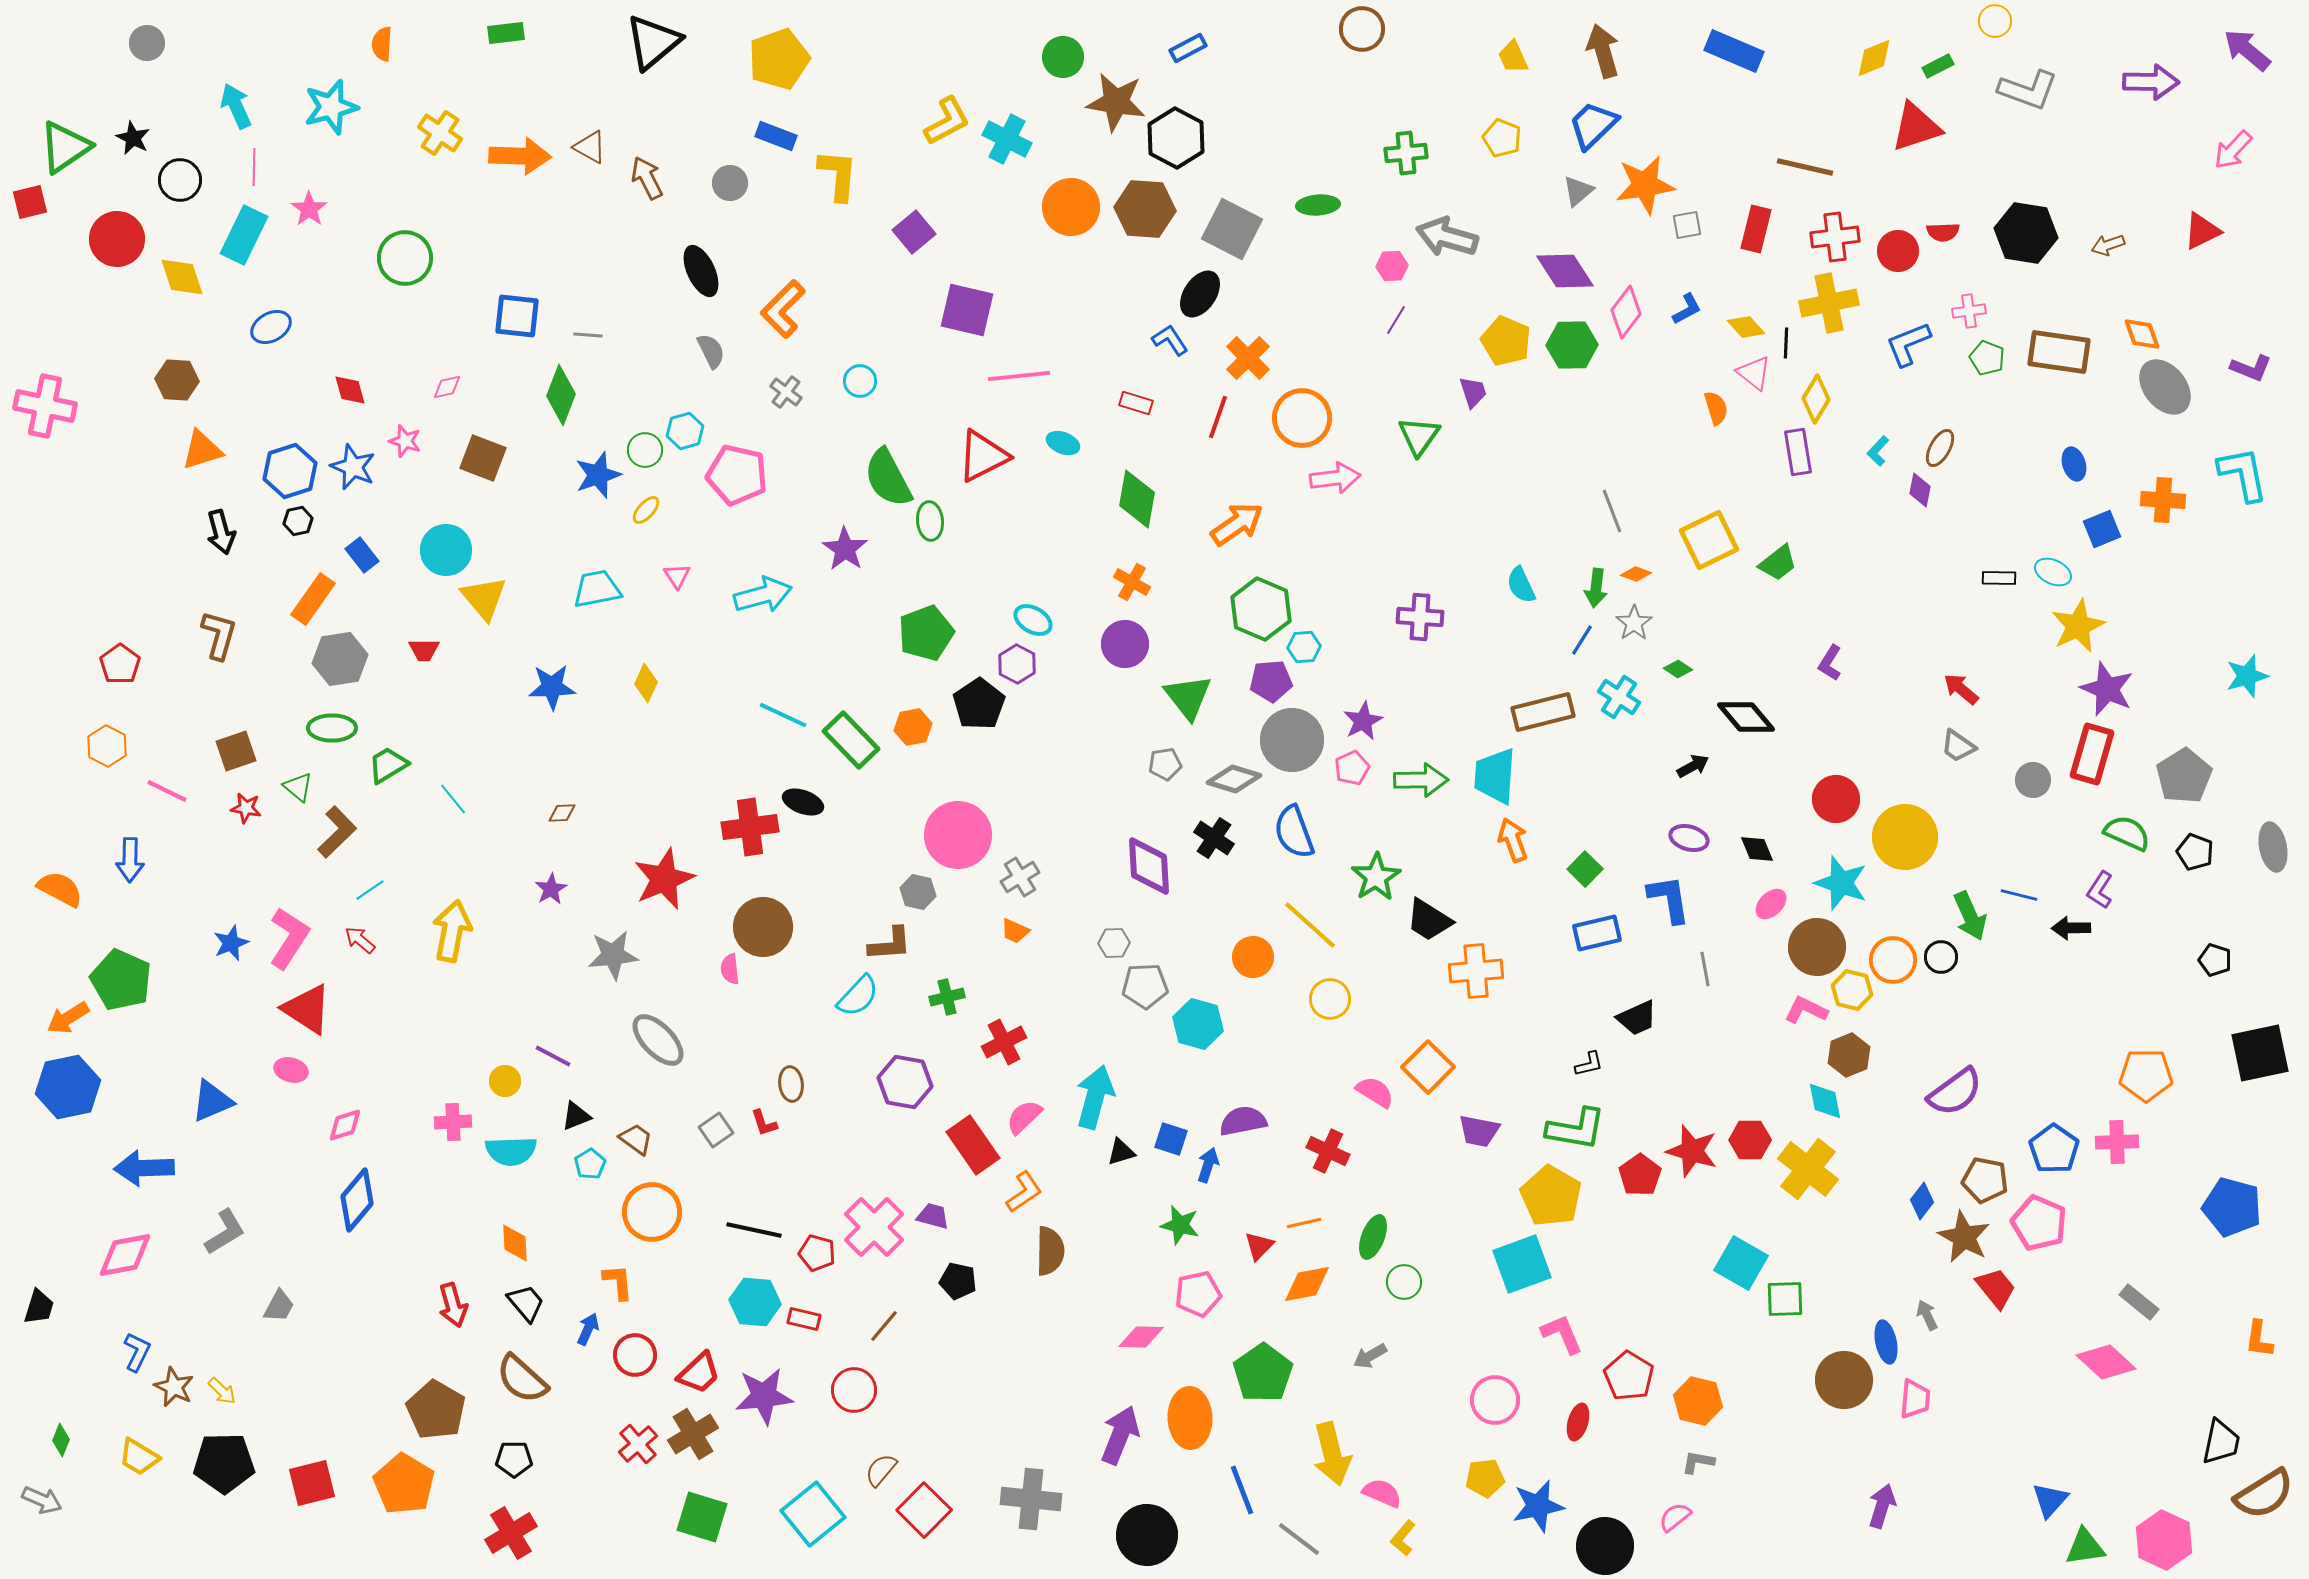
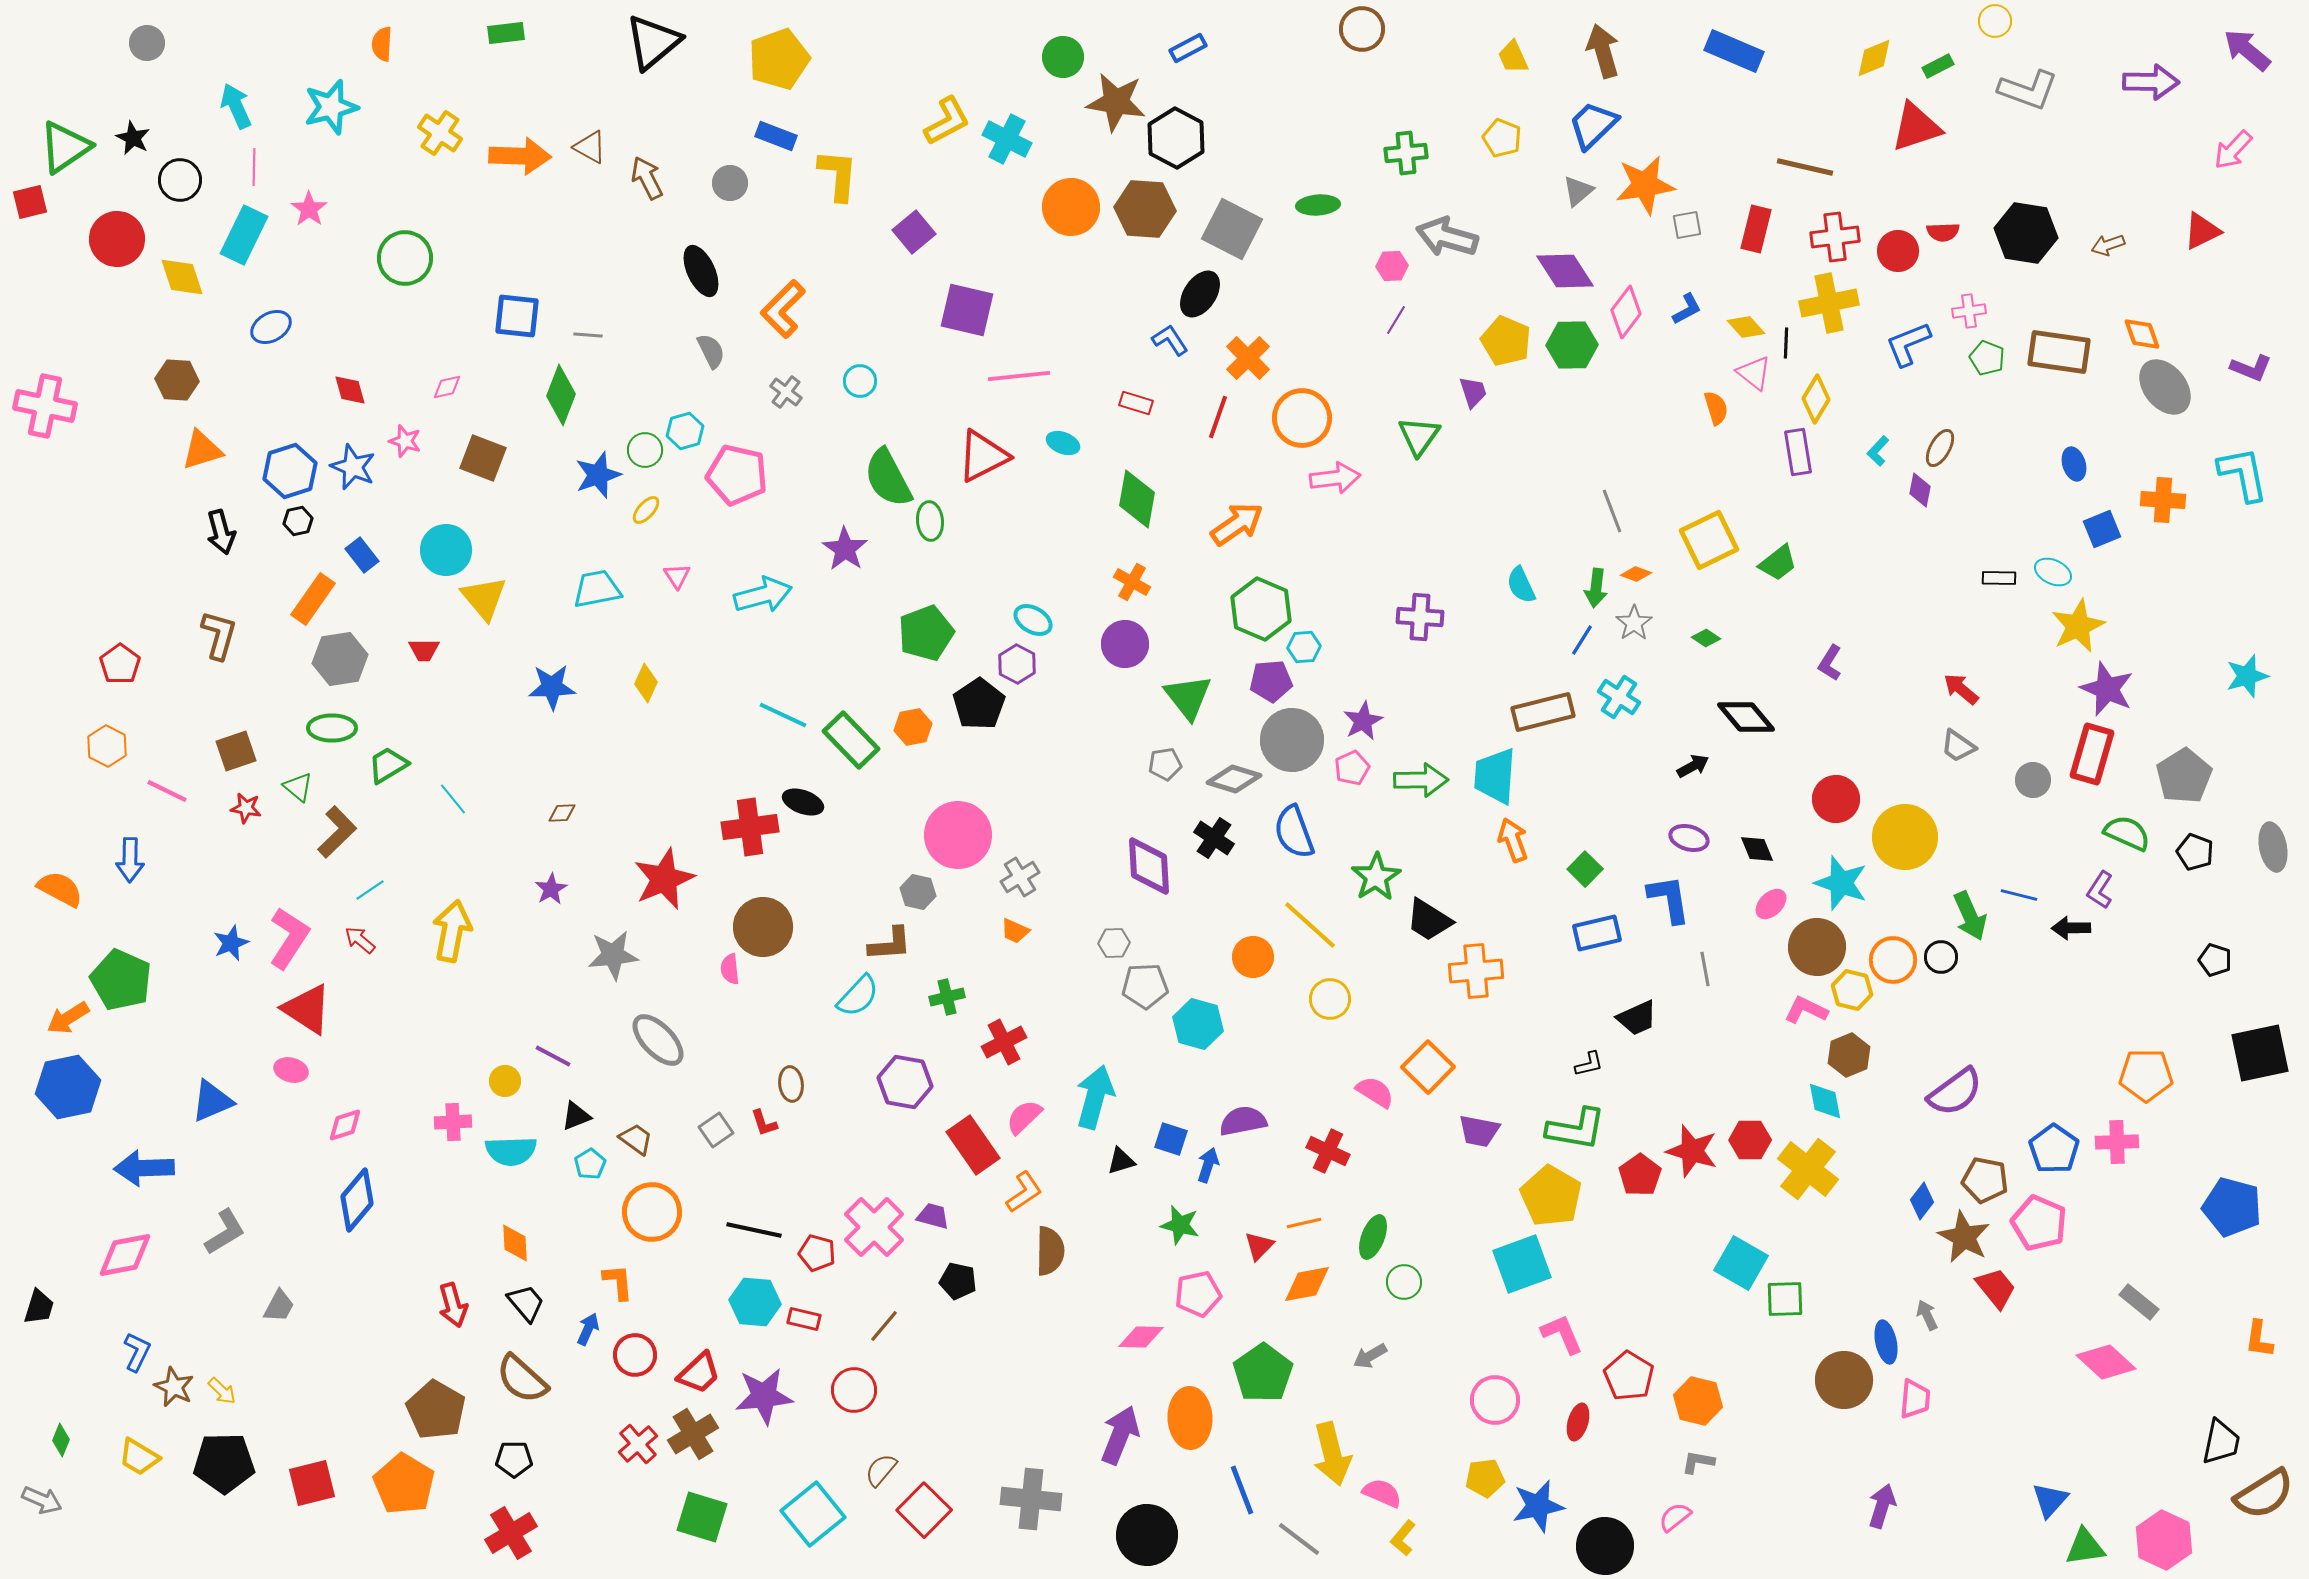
green diamond at (1678, 669): moved 28 px right, 31 px up
black triangle at (1121, 1152): moved 9 px down
